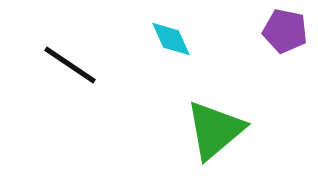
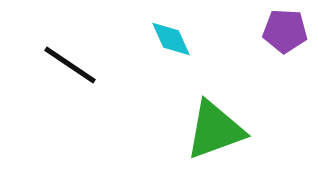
purple pentagon: rotated 9 degrees counterclockwise
green triangle: rotated 20 degrees clockwise
